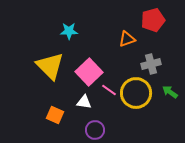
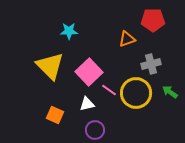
red pentagon: rotated 15 degrees clockwise
white triangle: moved 3 px right, 2 px down; rotated 21 degrees counterclockwise
